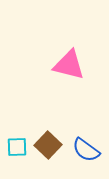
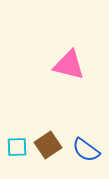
brown square: rotated 12 degrees clockwise
